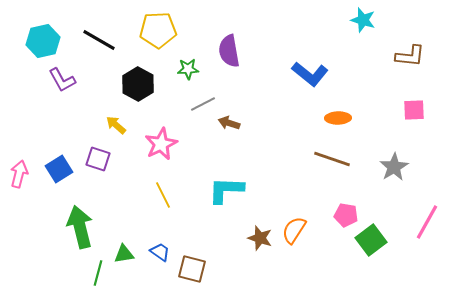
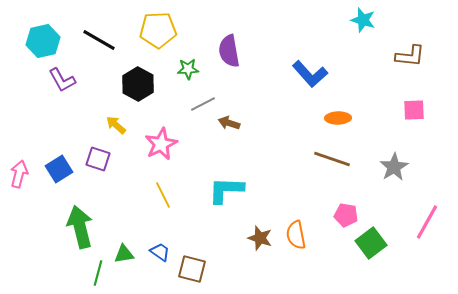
blue L-shape: rotated 9 degrees clockwise
orange semicircle: moved 2 px right, 5 px down; rotated 44 degrees counterclockwise
green square: moved 3 px down
